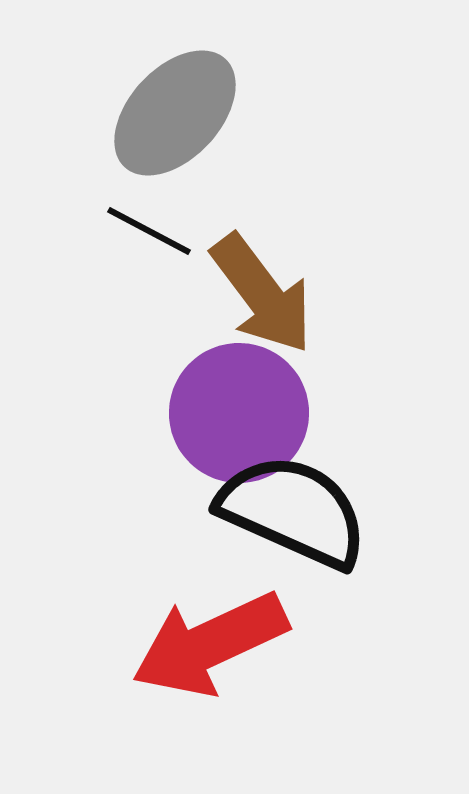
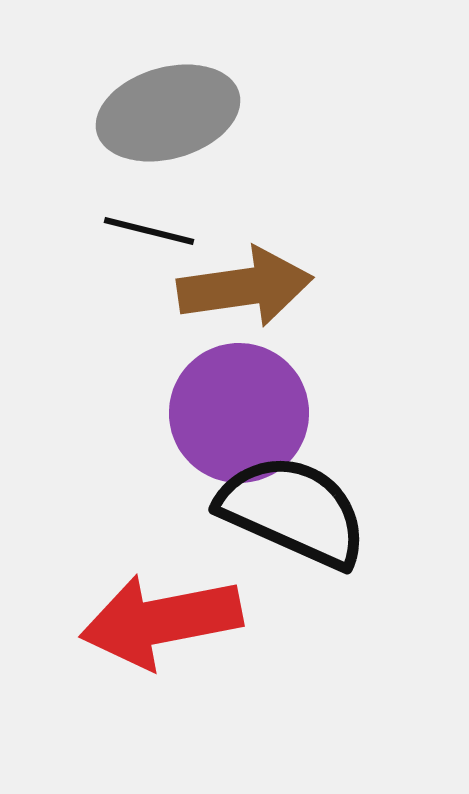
gray ellipse: moved 7 px left; rotated 31 degrees clockwise
black line: rotated 14 degrees counterclockwise
brown arrow: moved 17 px left, 7 px up; rotated 61 degrees counterclockwise
red arrow: moved 49 px left, 23 px up; rotated 14 degrees clockwise
